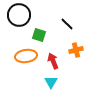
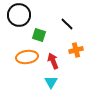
orange ellipse: moved 1 px right, 1 px down
